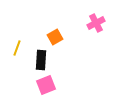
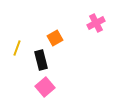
orange square: moved 1 px down
black rectangle: rotated 18 degrees counterclockwise
pink square: moved 1 px left, 2 px down; rotated 18 degrees counterclockwise
